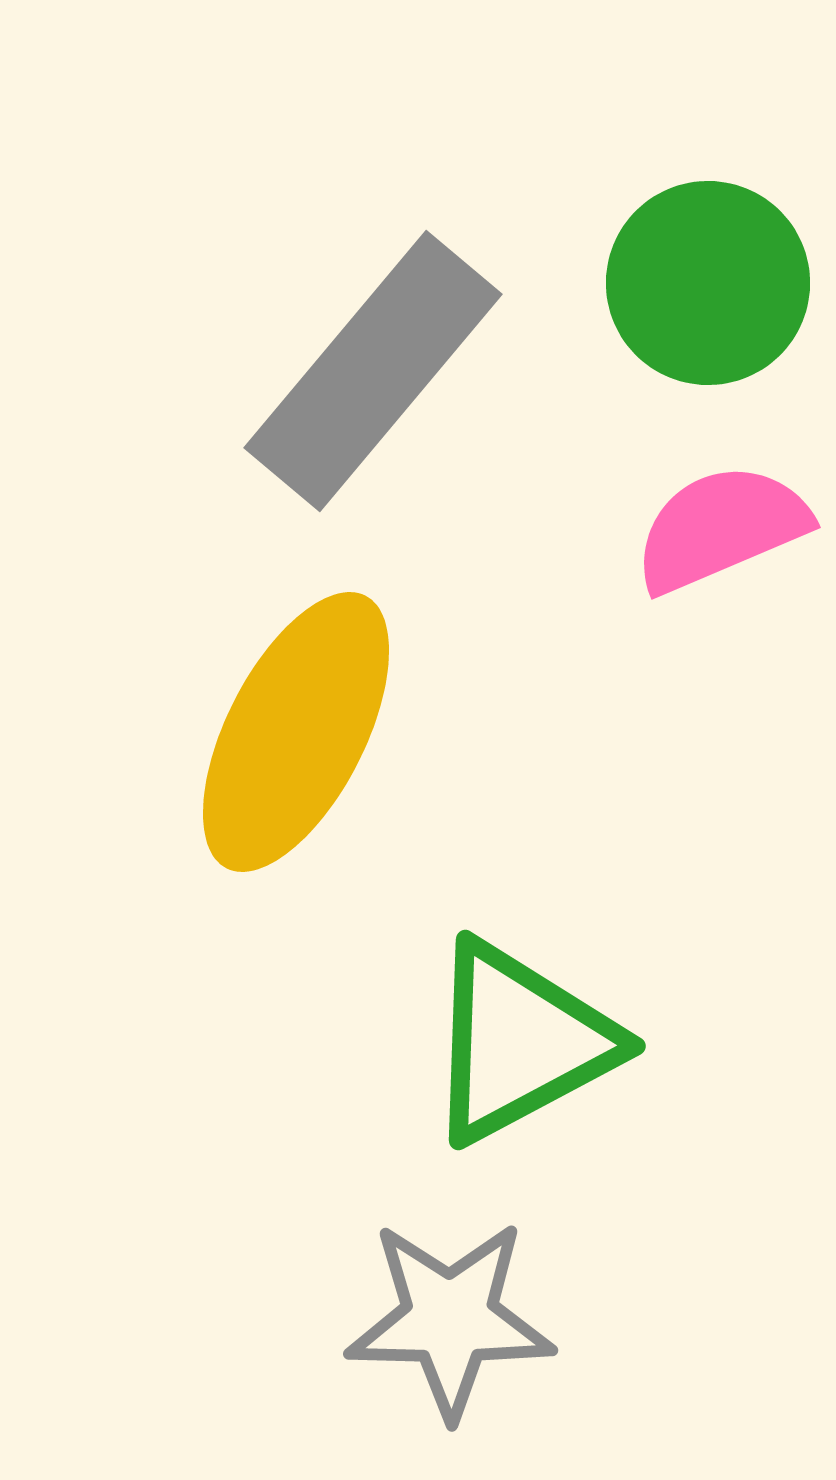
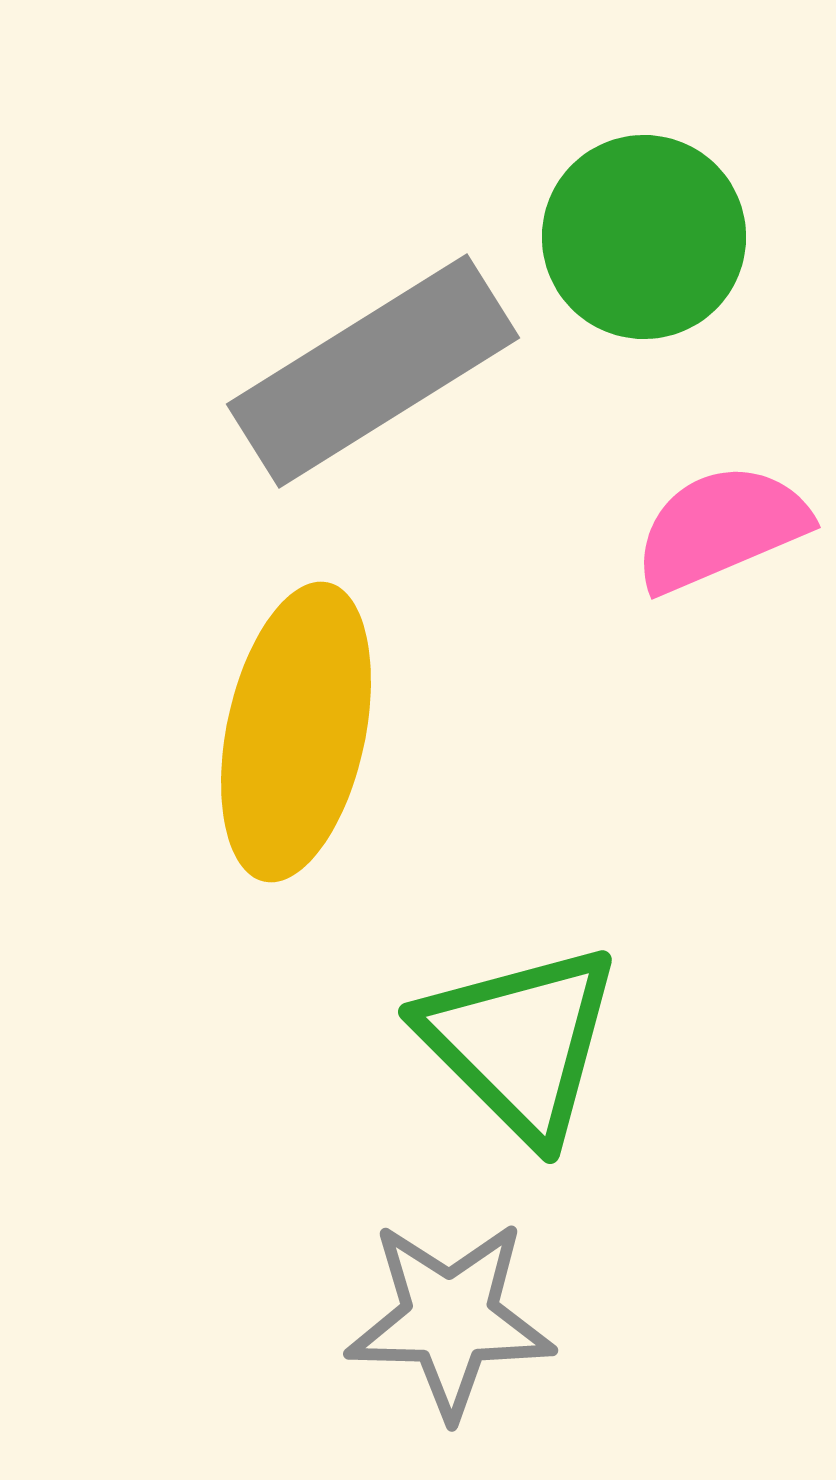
green circle: moved 64 px left, 46 px up
gray rectangle: rotated 18 degrees clockwise
yellow ellipse: rotated 15 degrees counterclockwise
green triangle: rotated 47 degrees counterclockwise
